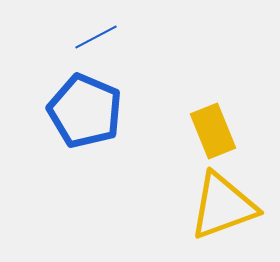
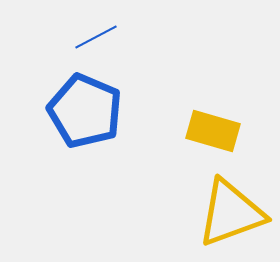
yellow rectangle: rotated 52 degrees counterclockwise
yellow triangle: moved 8 px right, 7 px down
